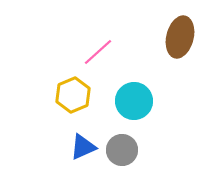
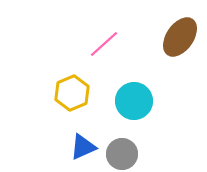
brown ellipse: rotated 21 degrees clockwise
pink line: moved 6 px right, 8 px up
yellow hexagon: moved 1 px left, 2 px up
gray circle: moved 4 px down
